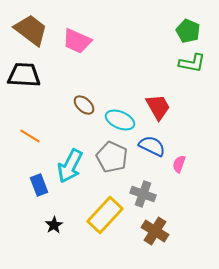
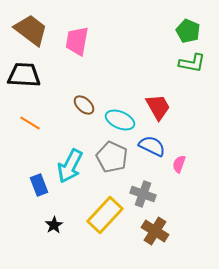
pink trapezoid: rotated 76 degrees clockwise
orange line: moved 13 px up
